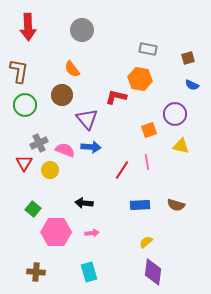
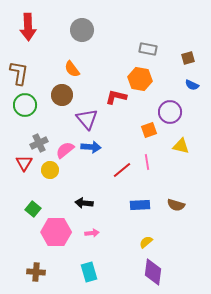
brown L-shape: moved 2 px down
purple circle: moved 5 px left, 2 px up
pink semicircle: rotated 60 degrees counterclockwise
red line: rotated 18 degrees clockwise
